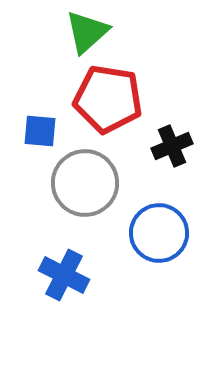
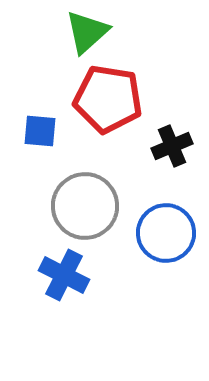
gray circle: moved 23 px down
blue circle: moved 7 px right
